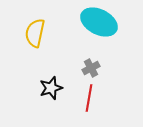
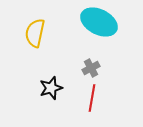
red line: moved 3 px right
